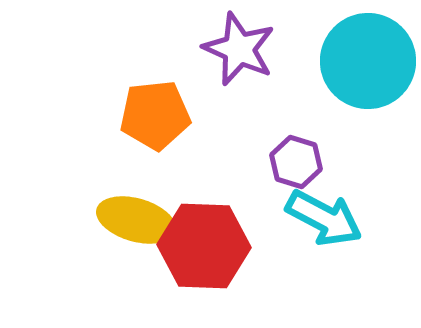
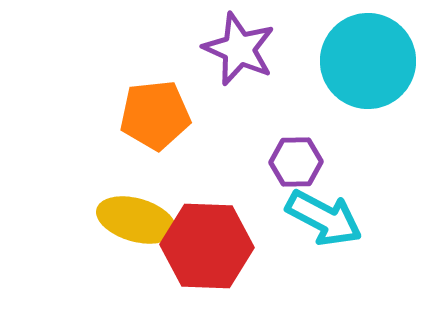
purple hexagon: rotated 18 degrees counterclockwise
red hexagon: moved 3 px right
